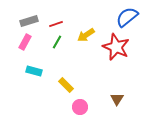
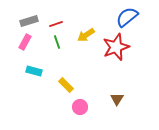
green line: rotated 48 degrees counterclockwise
red star: rotated 28 degrees clockwise
